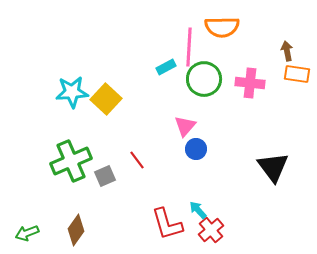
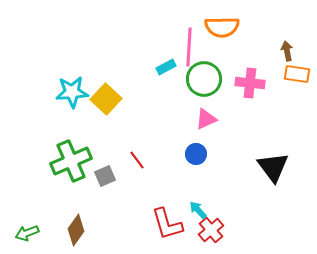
pink triangle: moved 21 px right, 7 px up; rotated 25 degrees clockwise
blue circle: moved 5 px down
